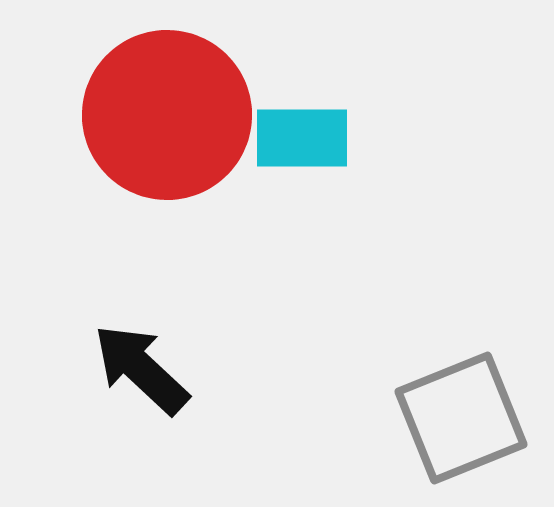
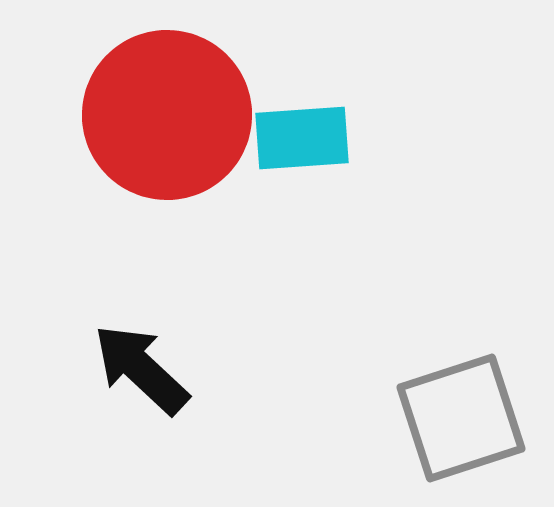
cyan rectangle: rotated 4 degrees counterclockwise
gray square: rotated 4 degrees clockwise
